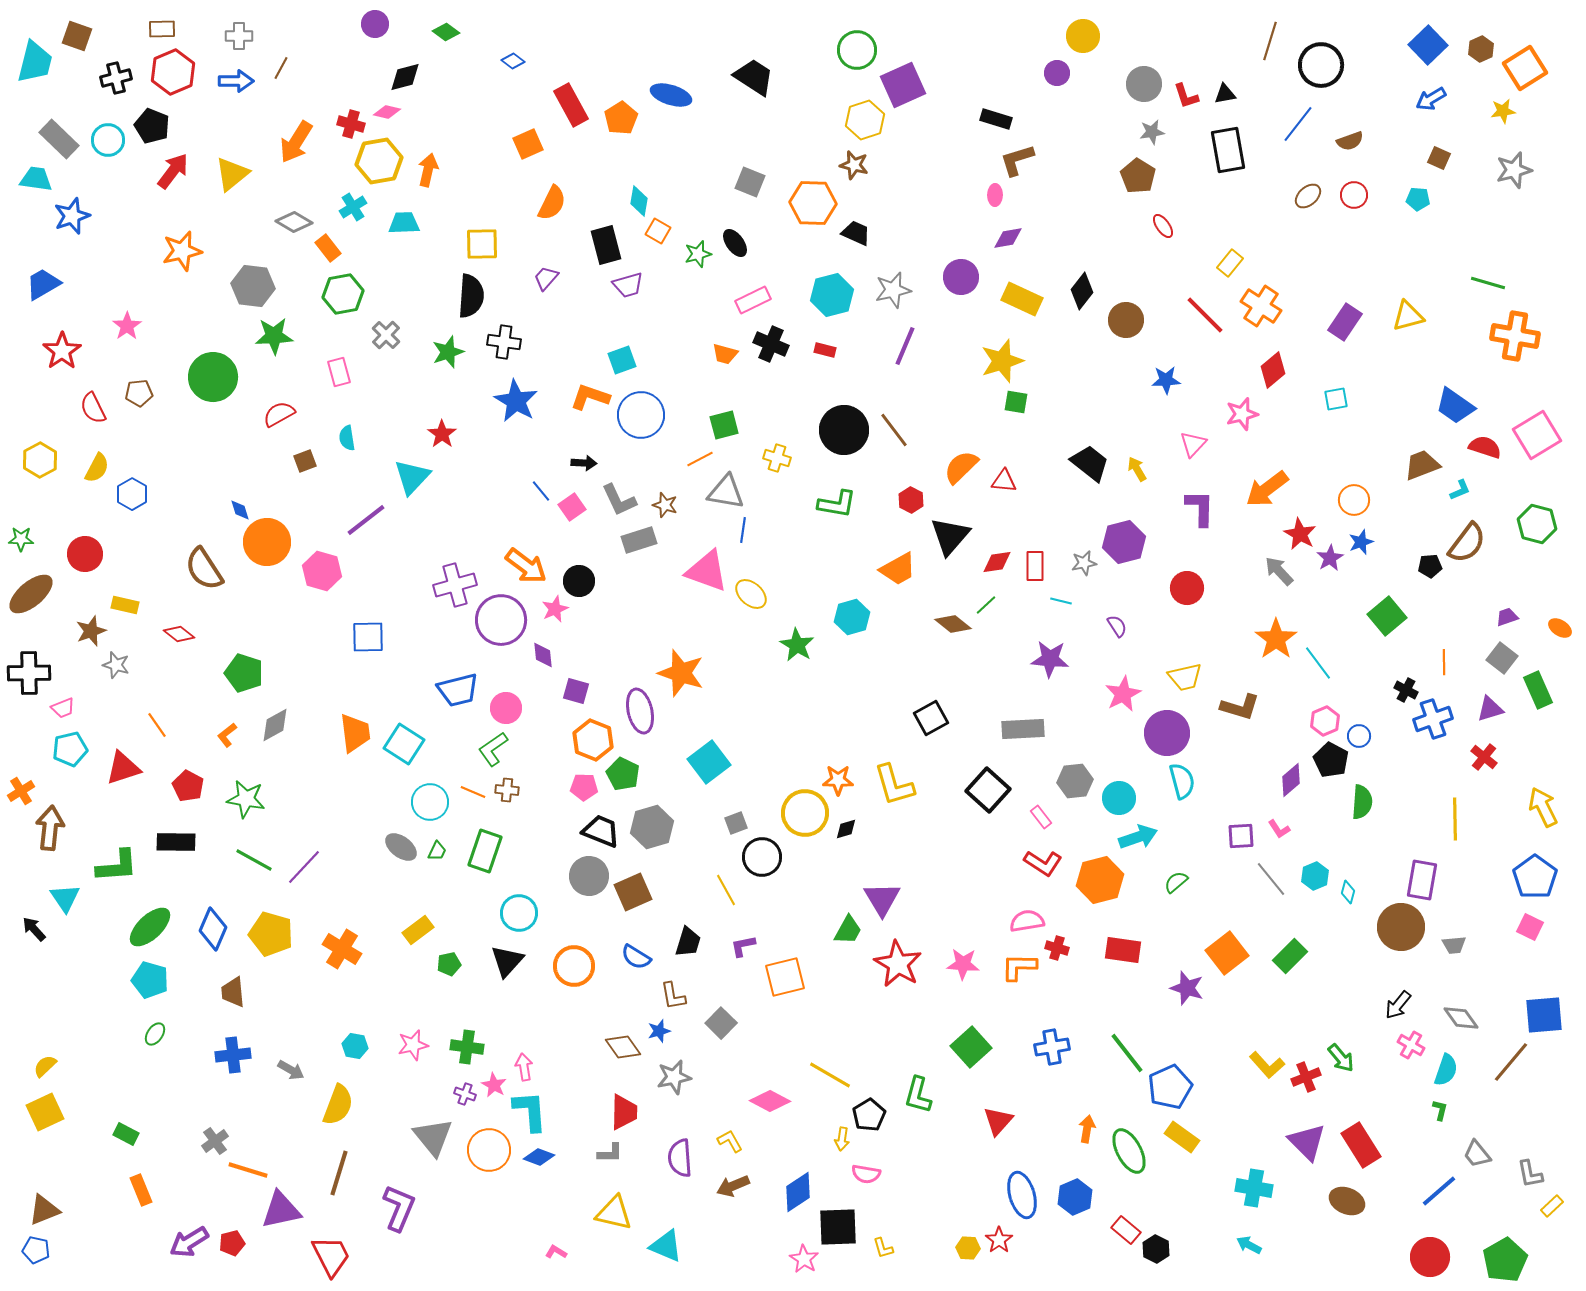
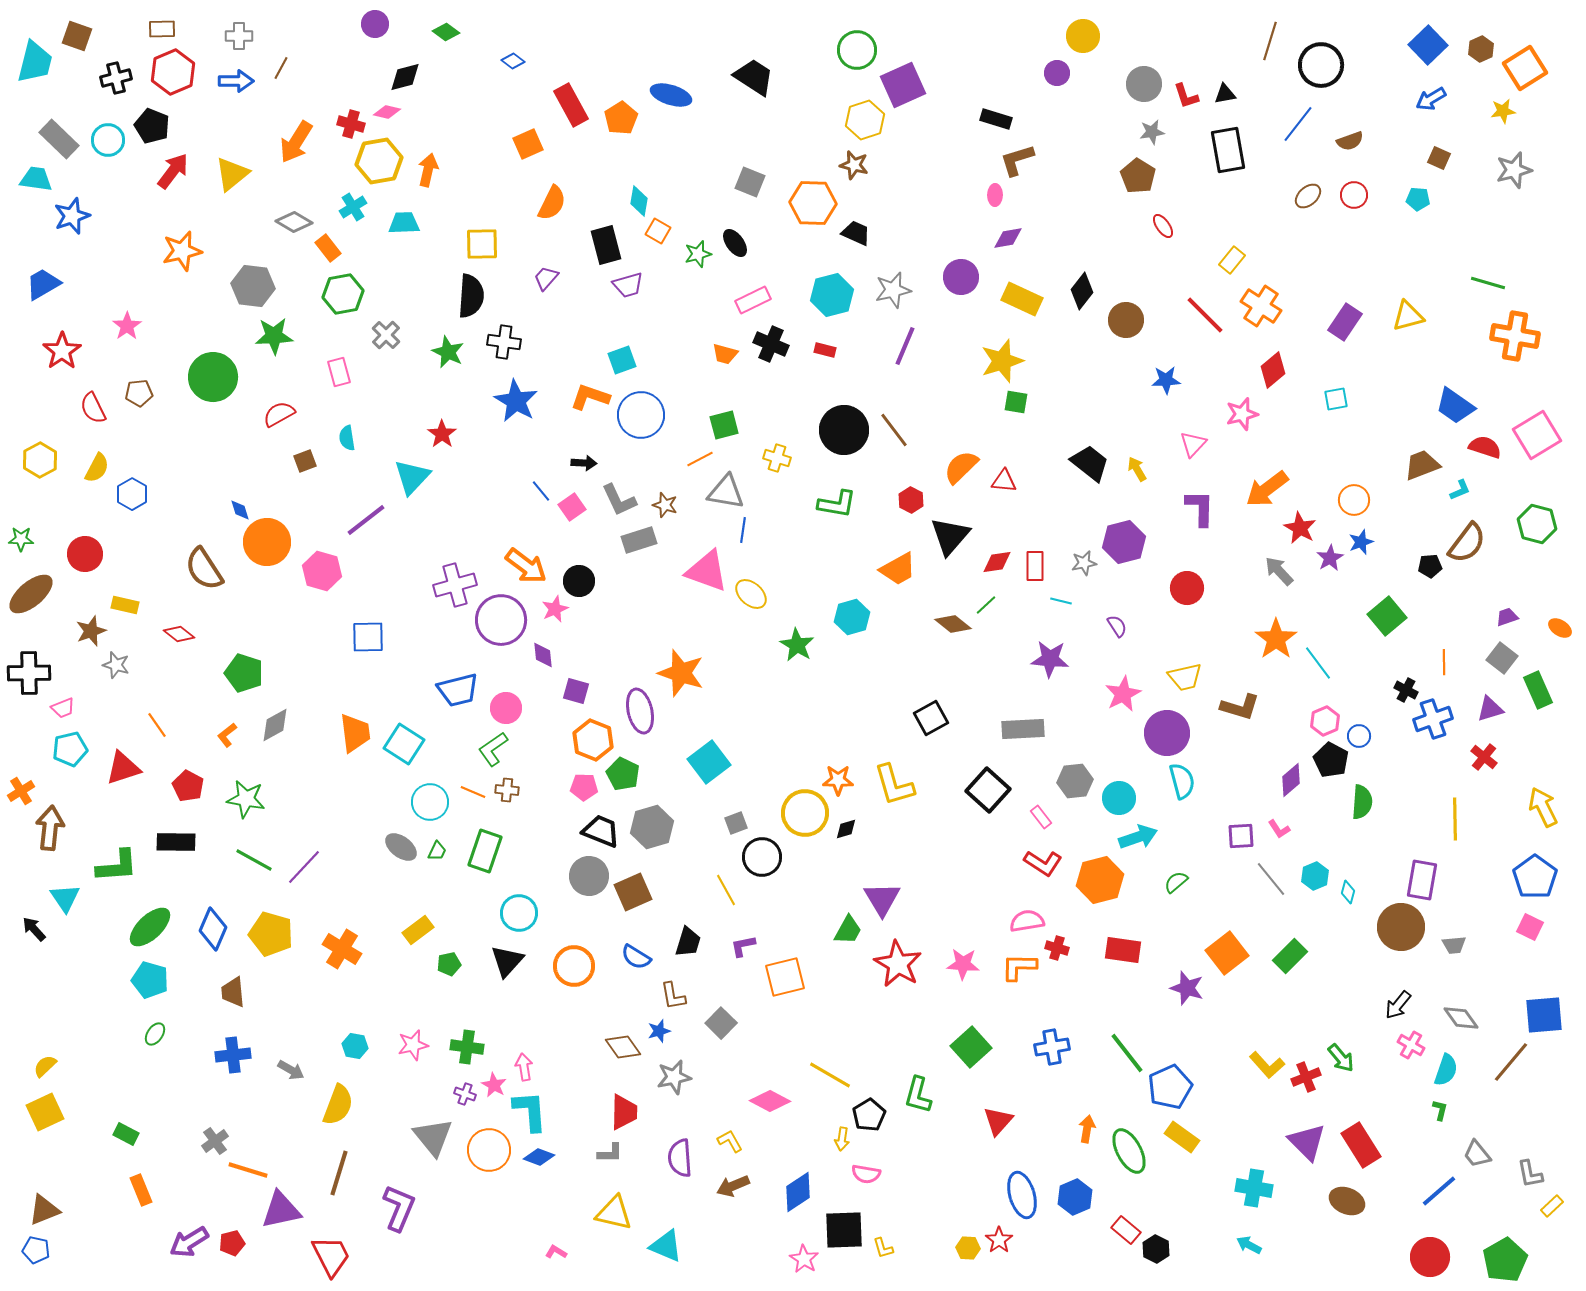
yellow rectangle at (1230, 263): moved 2 px right, 3 px up
green star at (448, 352): rotated 28 degrees counterclockwise
red star at (1300, 534): moved 6 px up
black square at (838, 1227): moved 6 px right, 3 px down
